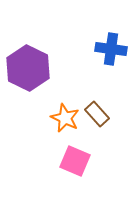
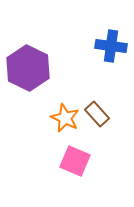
blue cross: moved 3 px up
